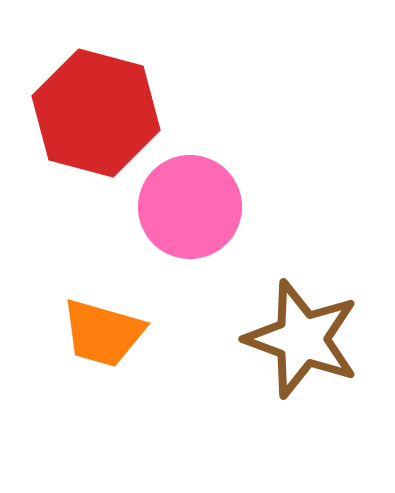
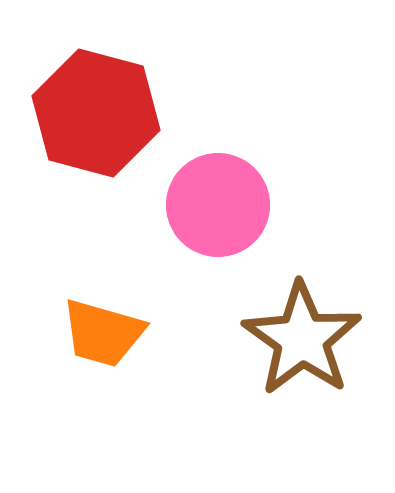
pink circle: moved 28 px right, 2 px up
brown star: rotated 15 degrees clockwise
